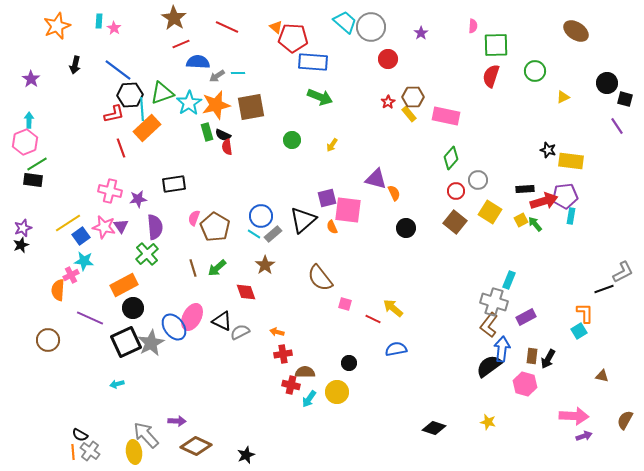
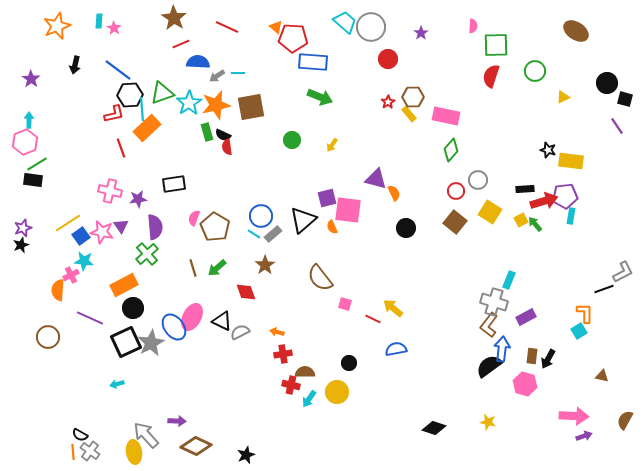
green diamond at (451, 158): moved 8 px up
pink star at (104, 227): moved 2 px left, 5 px down
brown circle at (48, 340): moved 3 px up
